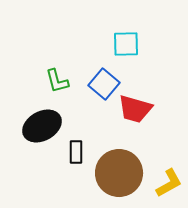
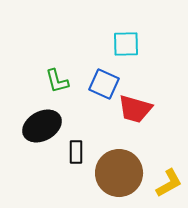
blue square: rotated 16 degrees counterclockwise
